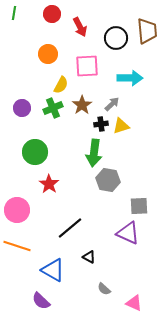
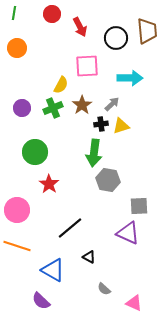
orange circle: moved 31 px left, 6 px up
